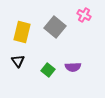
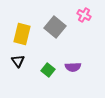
yellow rectangle: moved 2 px down
